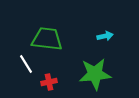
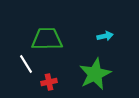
green trapezoid: rotated 8 degrees counterclockwise
green star: rotated 20 degrees counterclockwise
